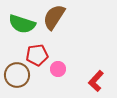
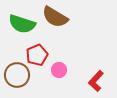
brown semicircle: moved 1 px right; rotated 92 degrees counterclockwise
red pentagon: rotated 15 degrees counterclockwise
pink circle: moved 1 px right, 1 px down
